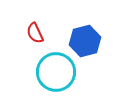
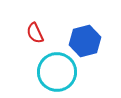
cyan circle: moved 1 px right
